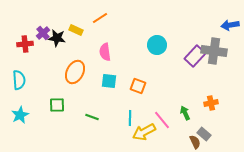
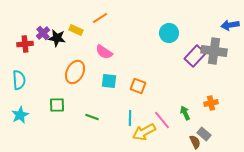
cyan circle: moved 12 px right, 12 px up
pink semicircle: moved 1 px left; rotated 48 degrees counterclockwise
